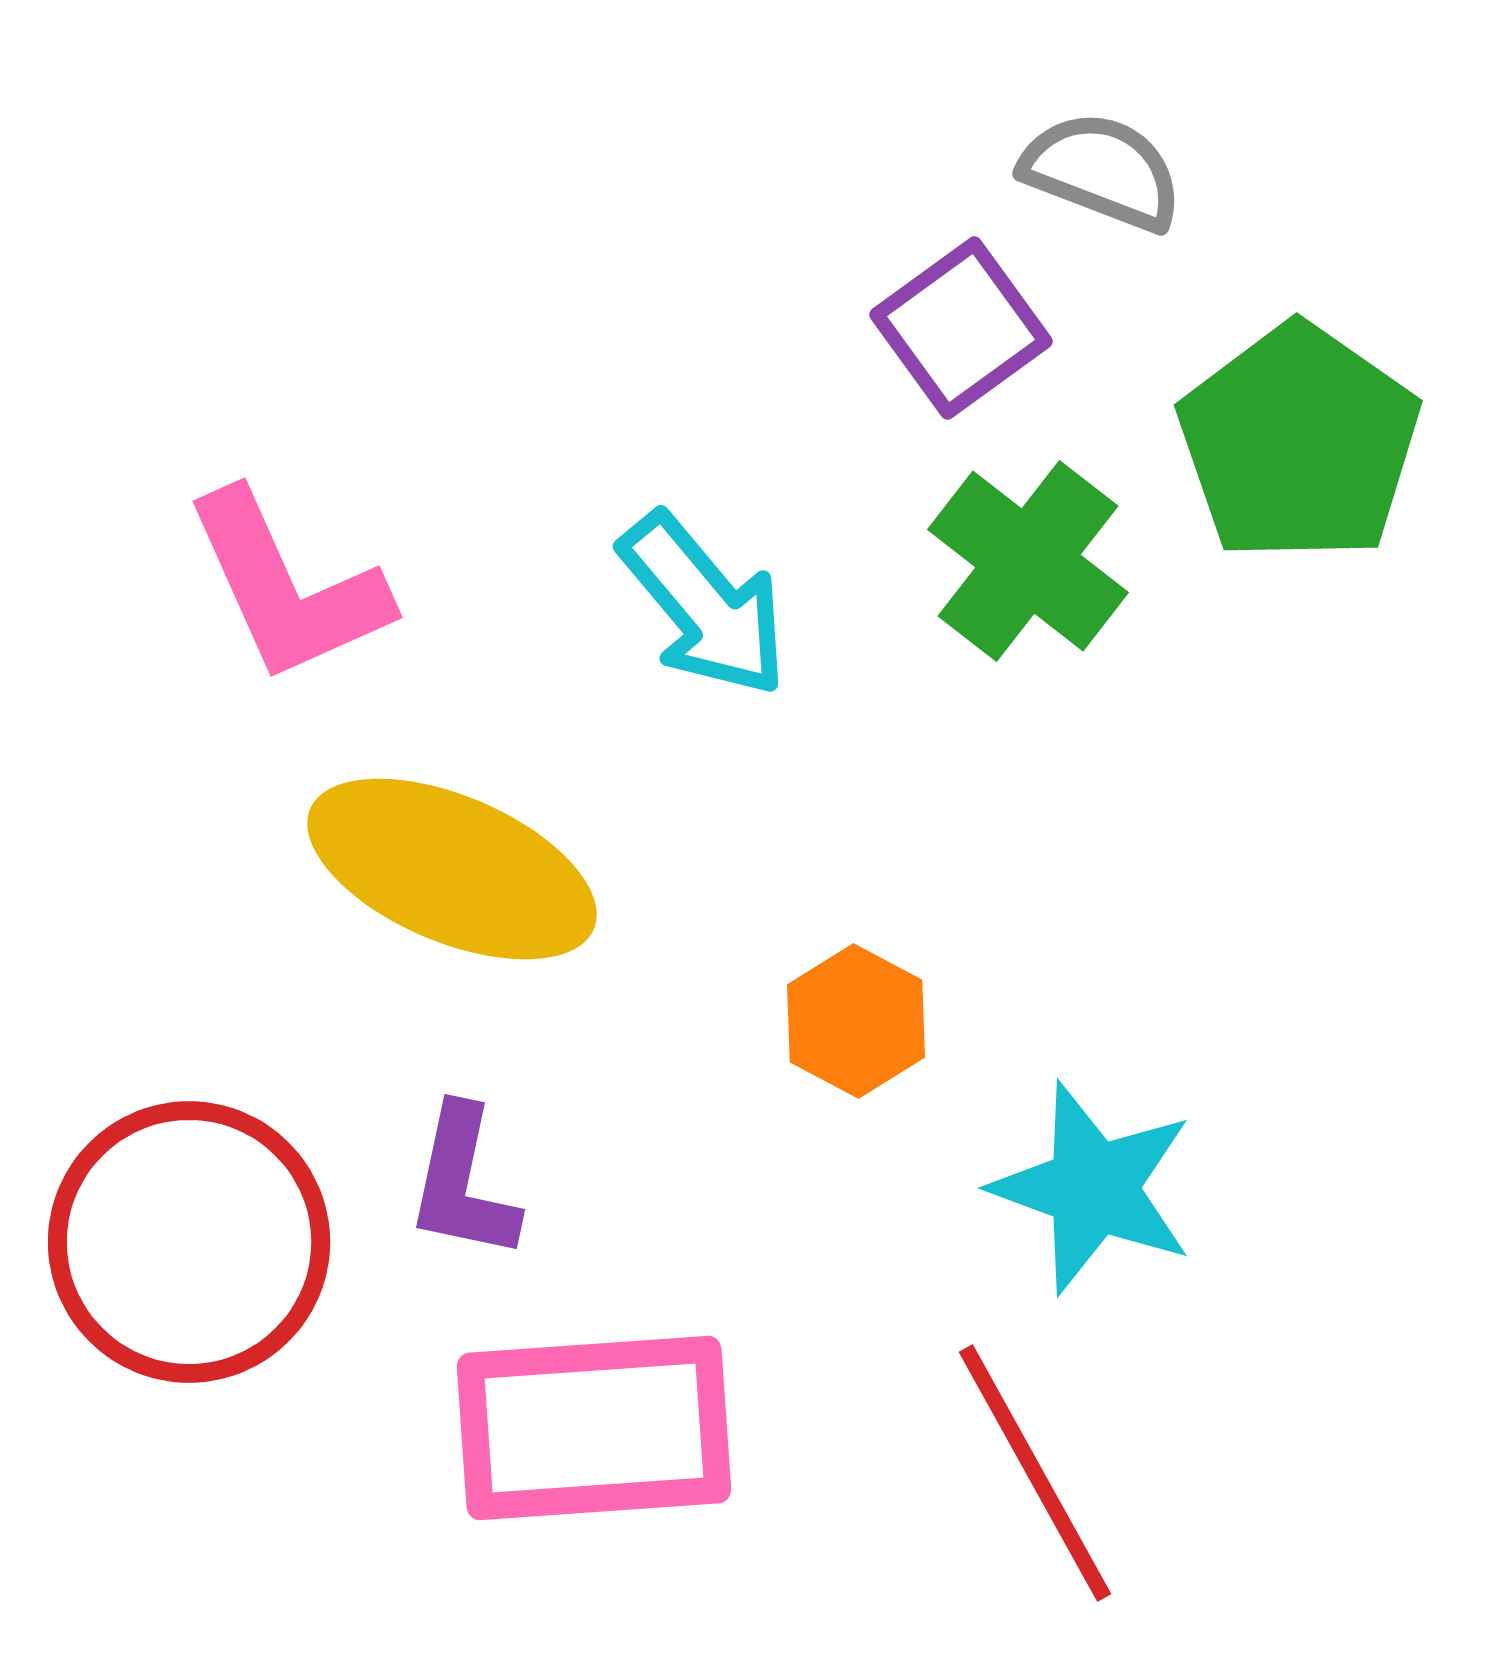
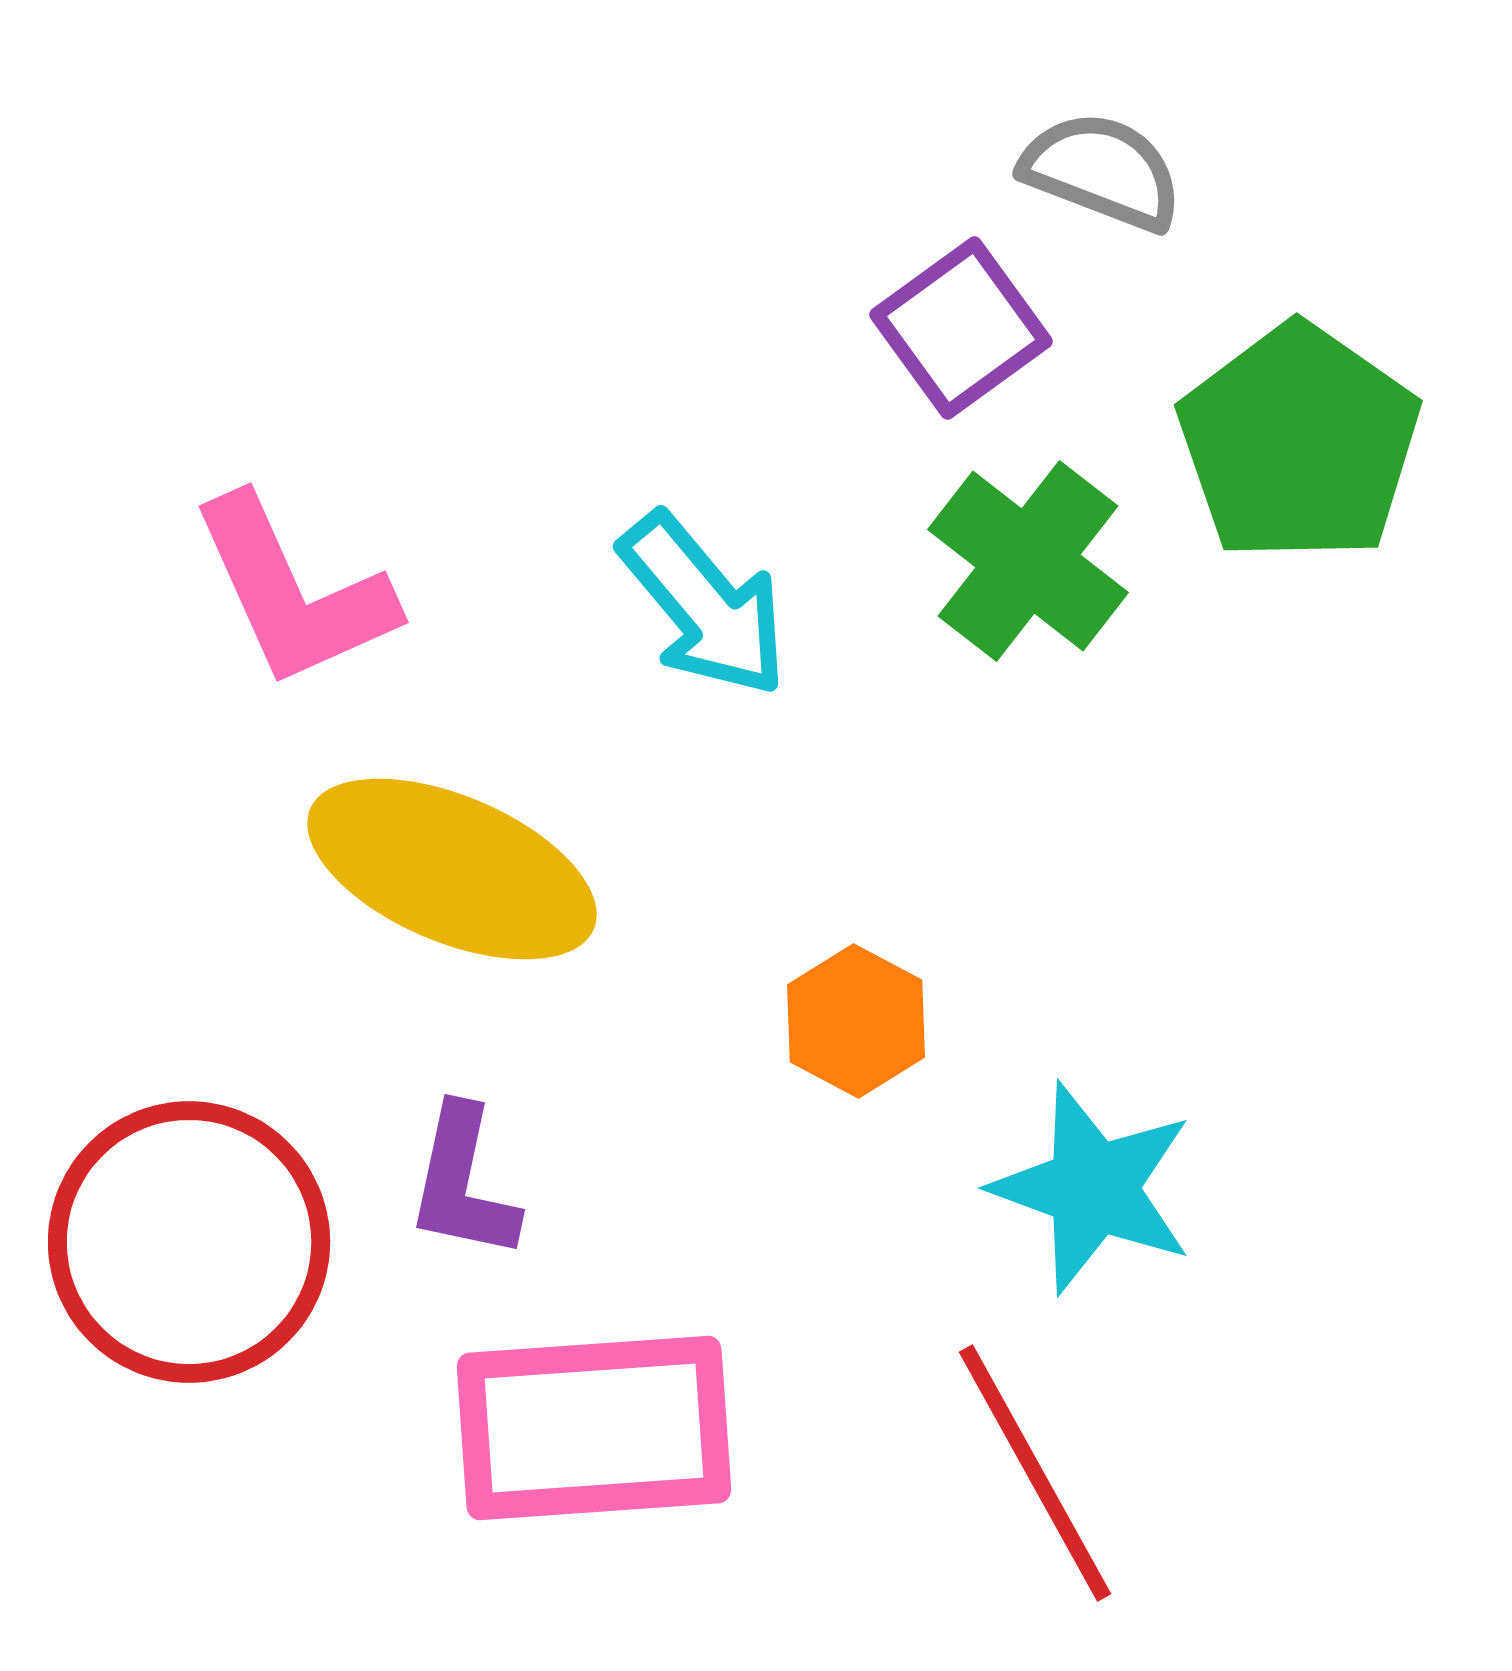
pink L-shape: moved 6 px right, 5 px down
